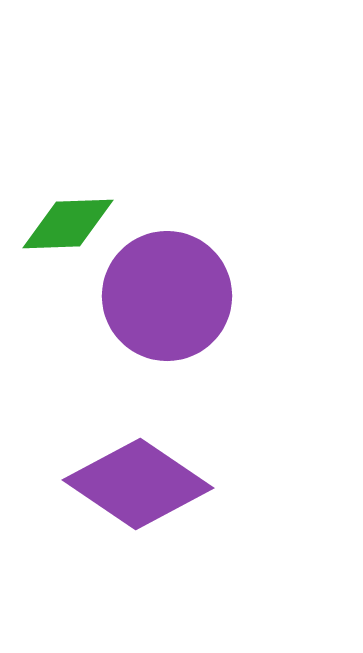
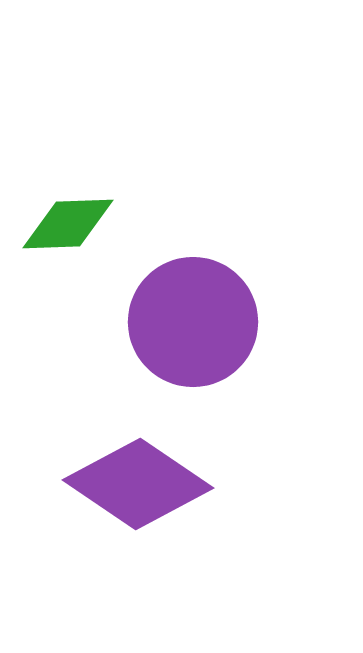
purple circle: moved 26 px right, 26 px down
